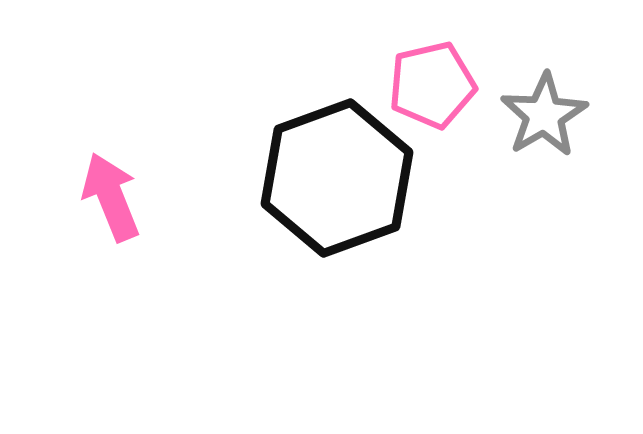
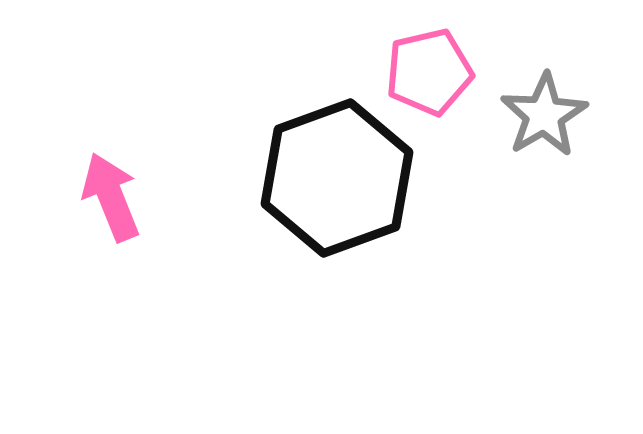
pink pentagon: moved 3 px left, 13 px up
